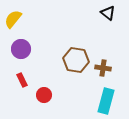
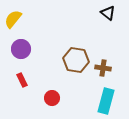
red circle: moved 8 px right, 3 px down
